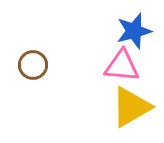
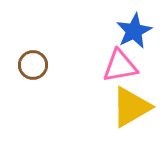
blue star: rotated 12 degrees counterclockwise
pink triangle: moved 2 px left; rotated 15 degrees counterclockwise
